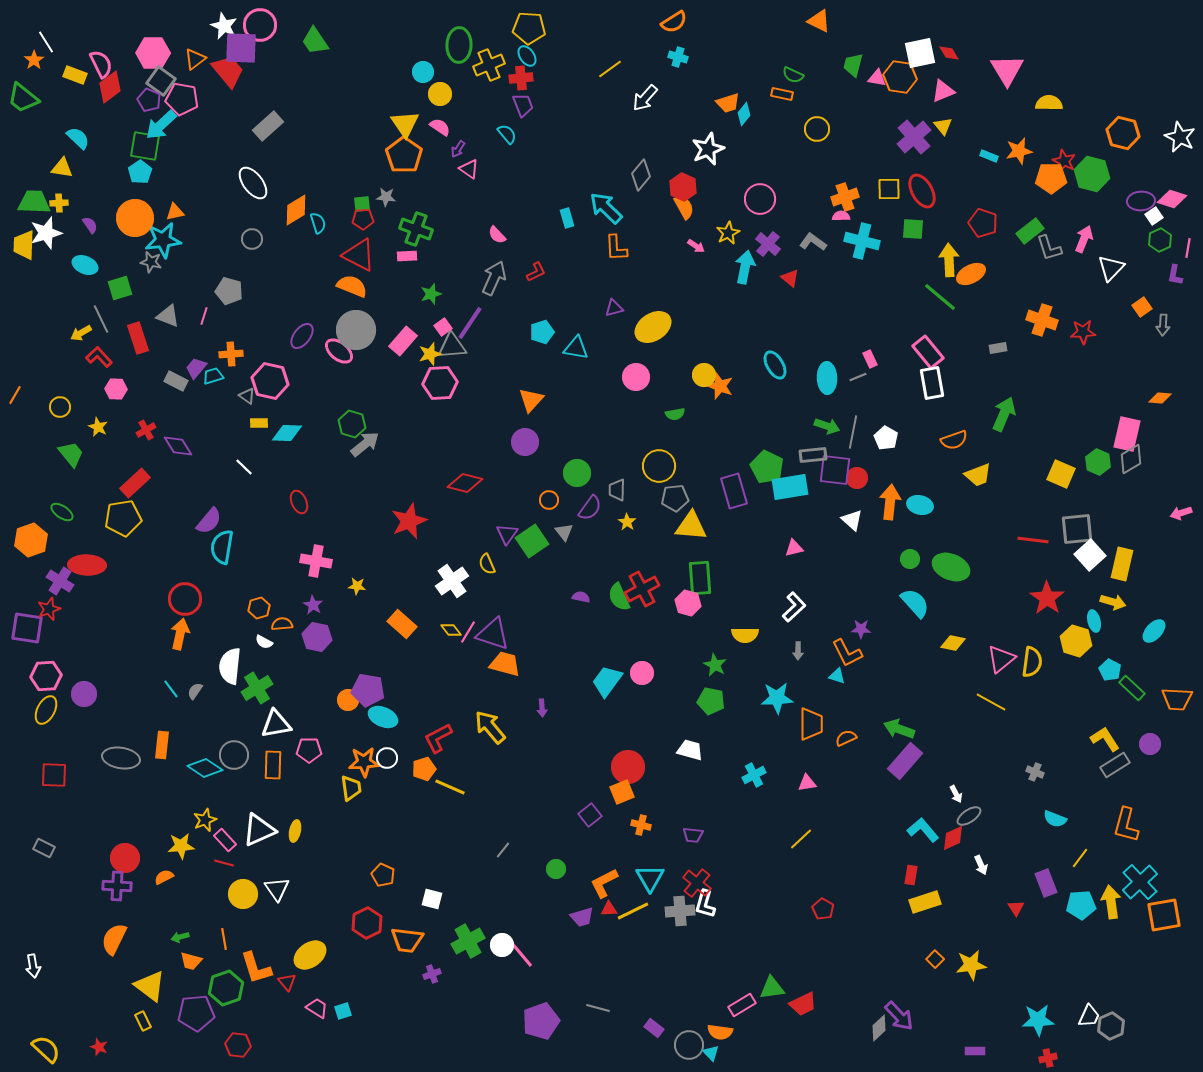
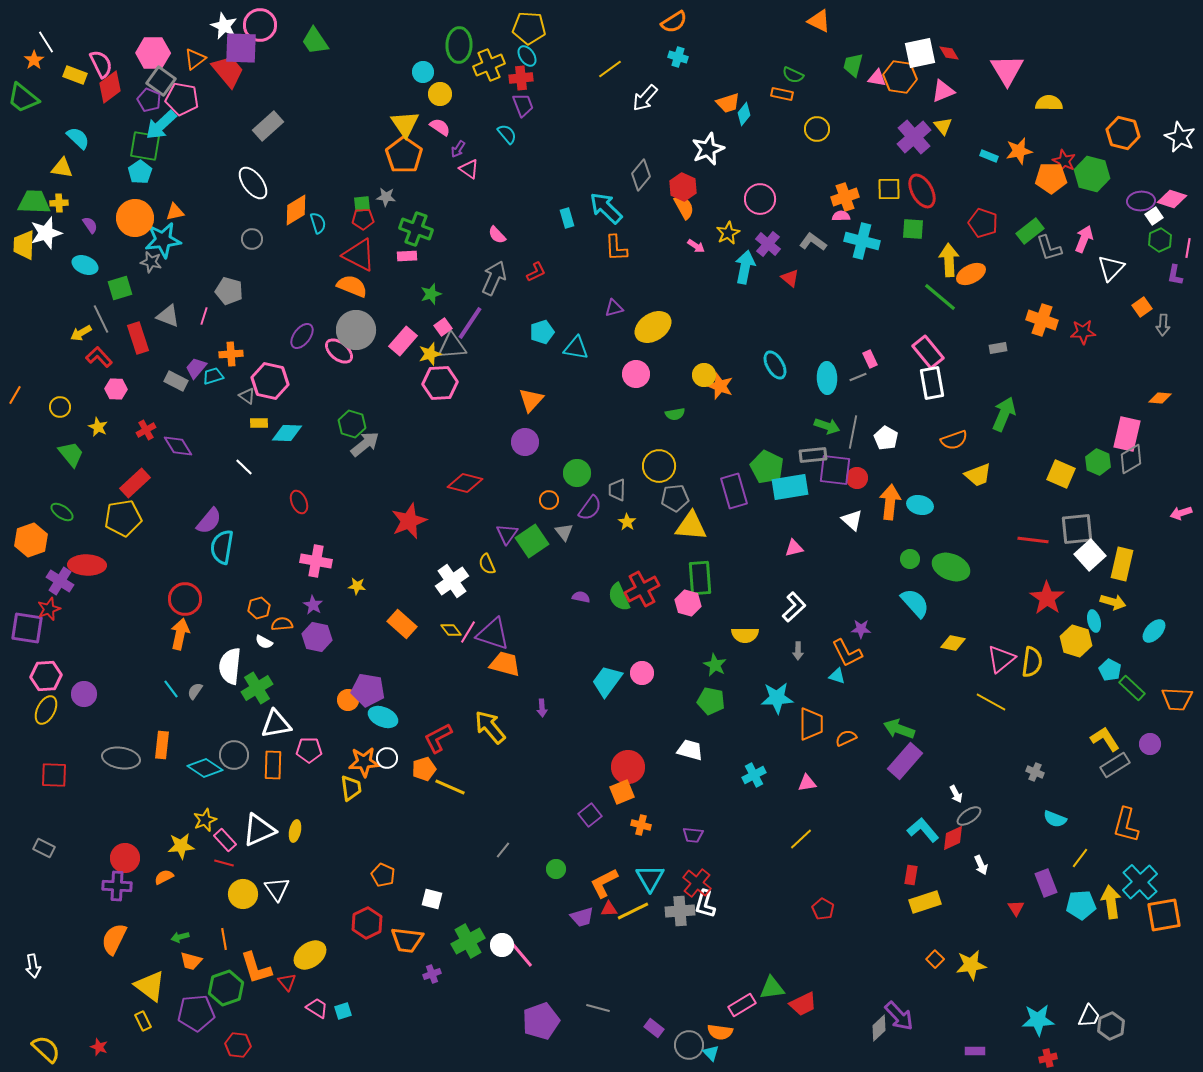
pink circle at (636, 377): moved 3 px up
